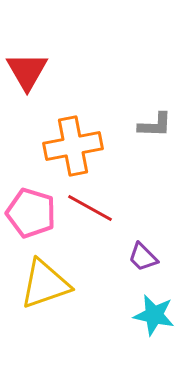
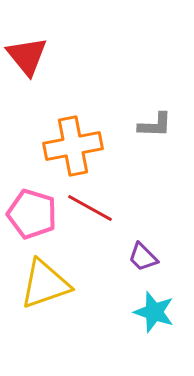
red triangle: moved 15 px up; rotated 9 degrees counterclockwise
pink pentagon: moved 1 px right, 1 px down
cyan star: moved 3 px up; rotated 6 degrees clockwise
